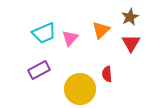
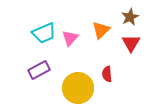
yellow circle: moved 2 px left, 1 px up
